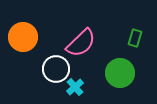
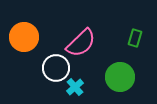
orange circle: moved 1 px right
white circle: moved 1 px up
green circle: moved 4 px down
